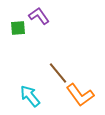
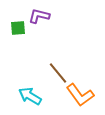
purple L-shape: rotated 40 degrees counterclockwise
cyan arrow: rotated 20 degrees counterclockwise
